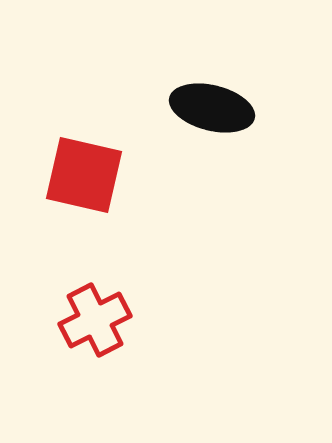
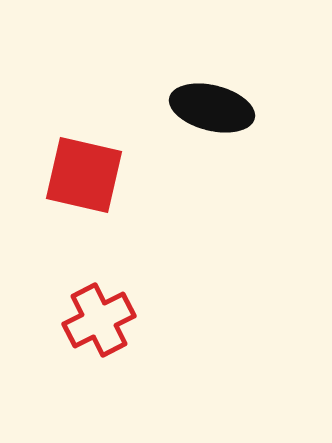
red cross: moved 4 px right
